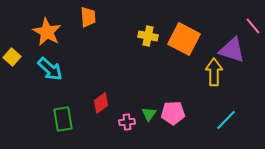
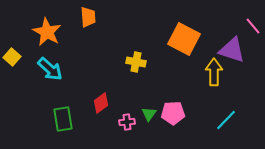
yellow cross: moved 12 px left, 26 px down
